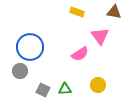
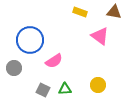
yellow rectangle: moved 3 px right
pink triangle: rotated 18 degrees counterclockwise
blue circle: moved 7 px up
pink semicircle: moved 26 px left, 7 px down
gray circle: moved 6 px left, 3 px up
